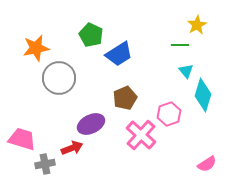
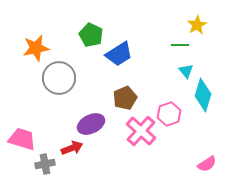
pink cross: moved 4 px up
